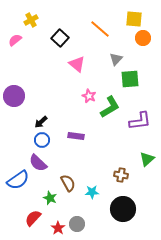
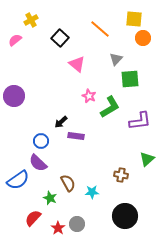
black arrow: moved 20 px right
blue circle: moved 1 px left, 1 px down
black circle: moved 2 px right, 7 px down
